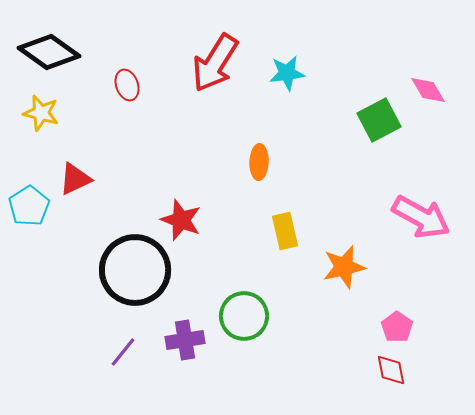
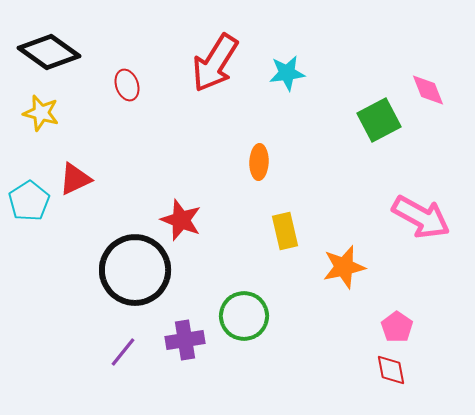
pink diamond: rotated 9 degrees clockwise
cyan pentagon: moved 5 px up
